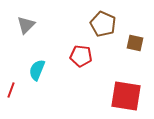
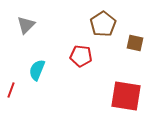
brown pentagon: rotated 15 degrees clockwise
